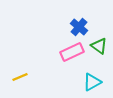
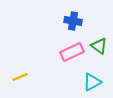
blue cross: moved 6 px left, 6 px up; rotated 30 degrees counterclockwise
